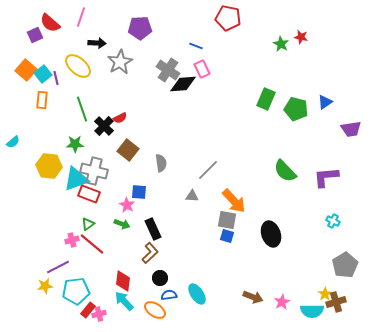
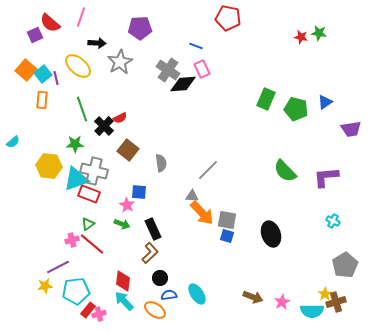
green star at (281, 44): moved 38 px right, 11 px up; rotated 21 degrees counterclockwise
orange arrow at (234, 201): moved 32 px left, 12 px down
